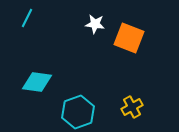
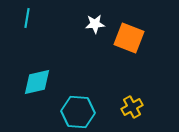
cyan line: rotated 18 degrees counterclockwise
white star: rotated 12 degrees counterclockwise
cyan diamond: rotated 20 degrees counterclockwise
cyan hexagon: rotated 24 degrees clockwise
